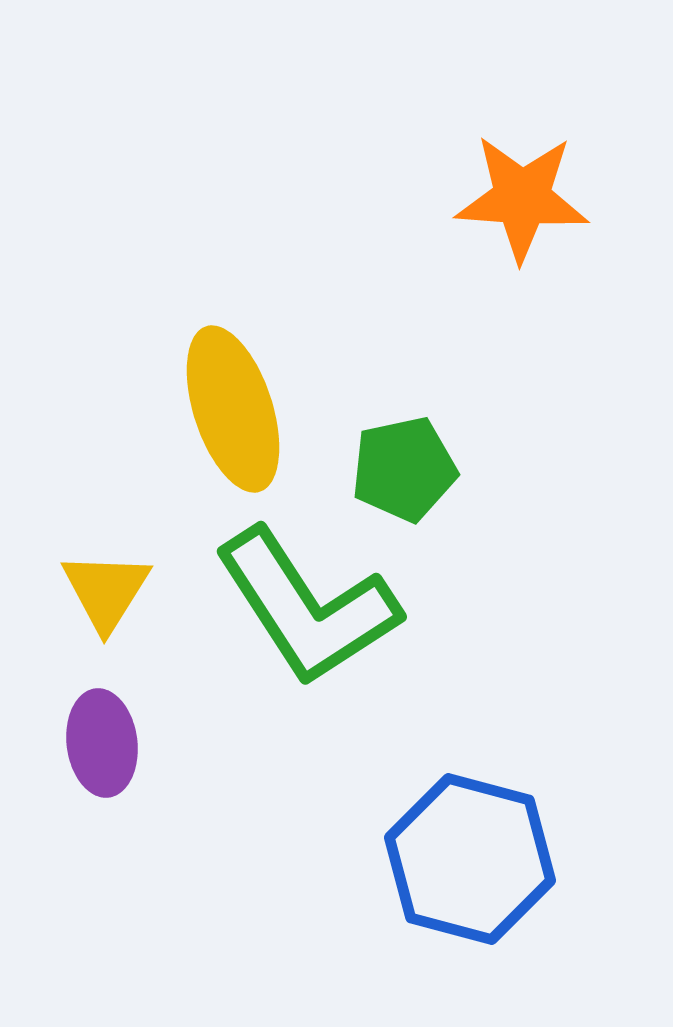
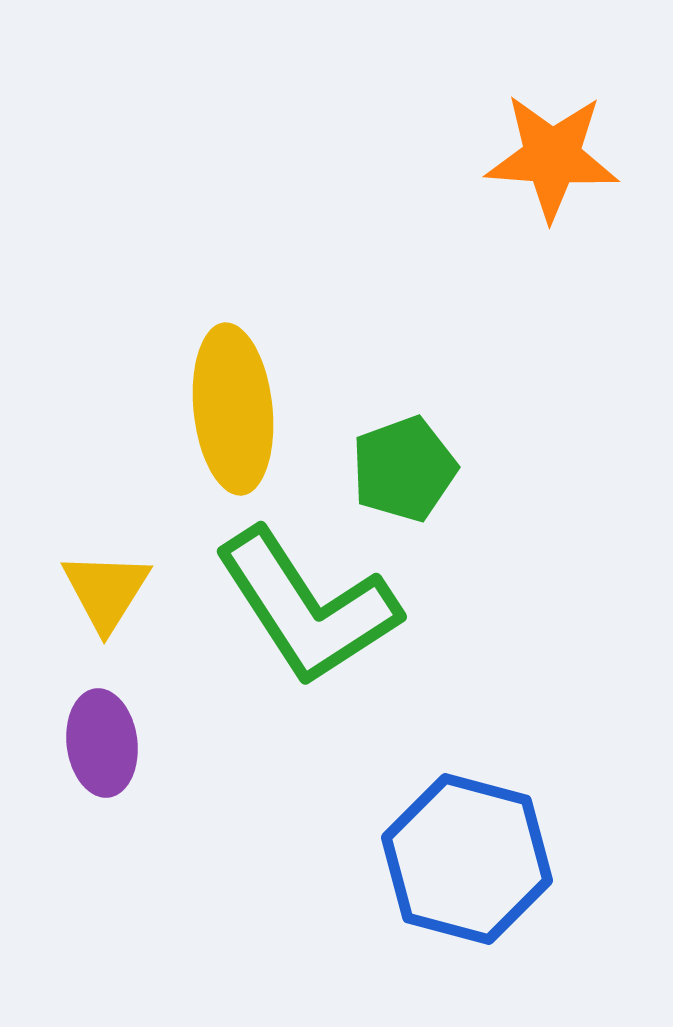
orange star: moved 30 px right, 41 px up
yellow ellipse: rotated 12 degrees clockwise
green pentagon: rotated 8 degrees counterclockwise
blue hexagon: moved 3 px left
